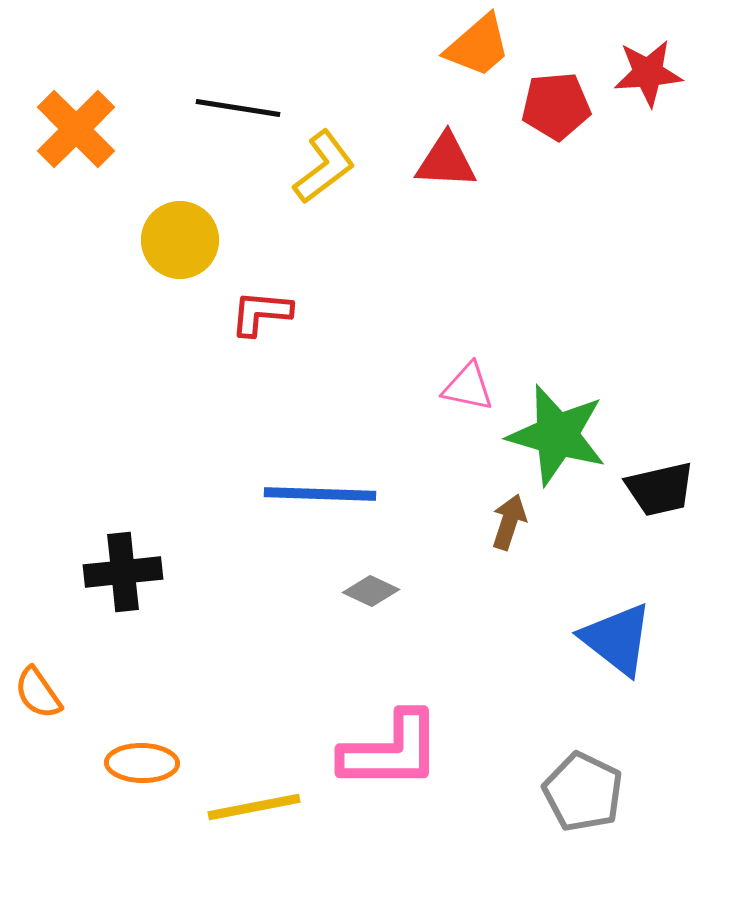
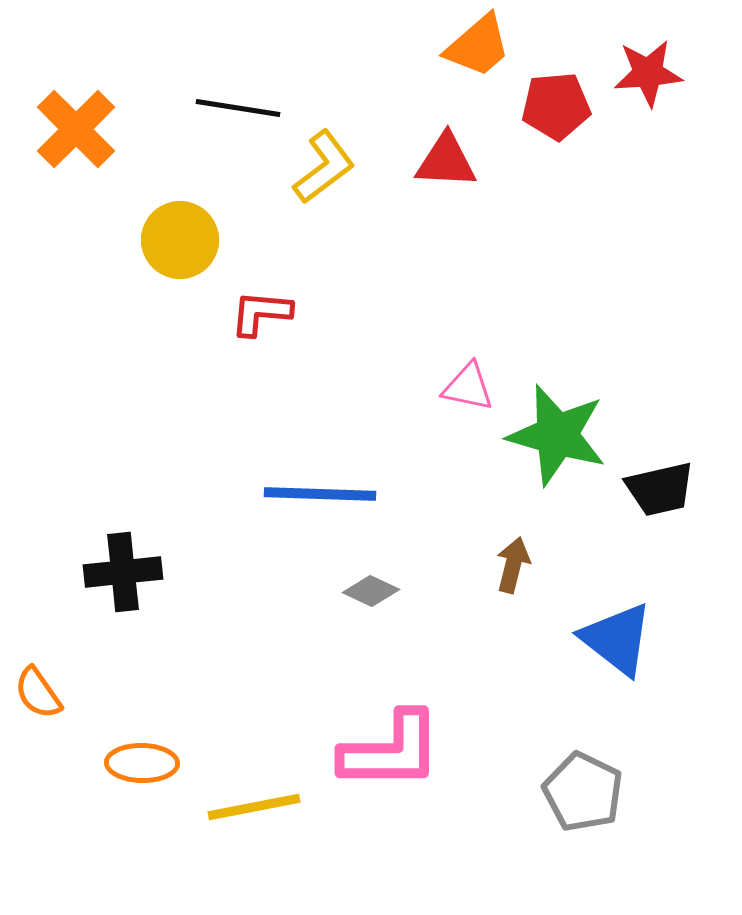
brown arrow: moved 4 px right, 43 px down; rotated 4 degrees counterclockwise
